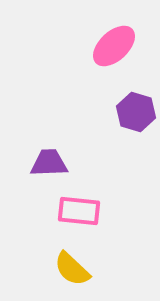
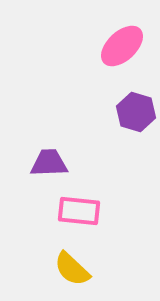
pink ellipse: moved 8 px right
